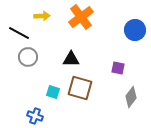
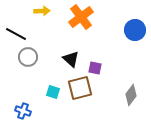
yellow arrow: moved 5 px up
black line: moved 3 px left, 1 px down
black triangle: rotated 42 degrees clockwise
purple square: moved 23 px left
brown square: rotated 30 degrees counterclockwise
gray diamond: moved 2 px up
blue cross: moved 12 px left, 5 px up
